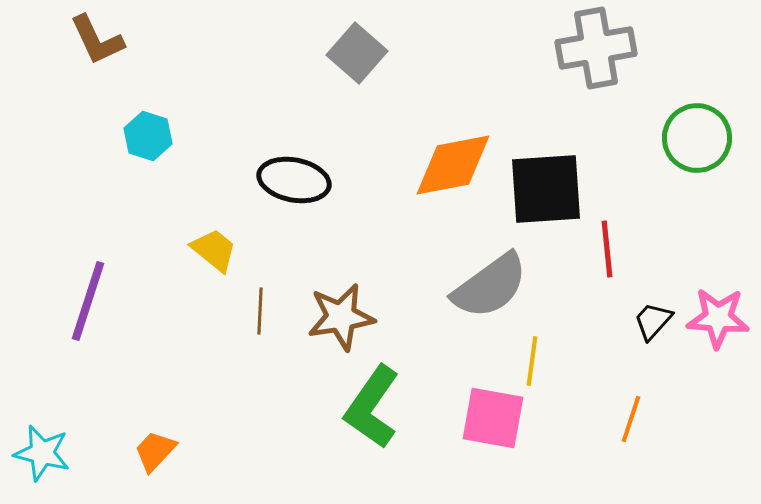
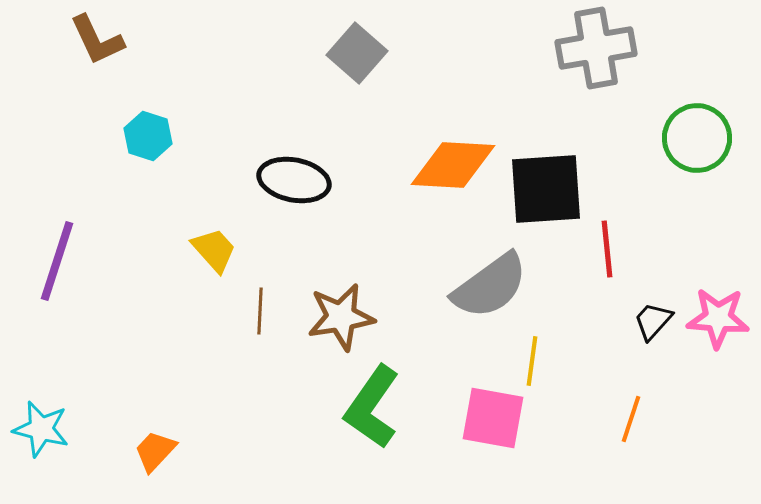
orange diamond: rotated 14 degrees clockwise
yellow trapezoid: rotated 9 degrees clockwise
purple line: moved 31 px left, 40 px up
cyan star: moved 1 px left, 24 px up
